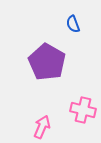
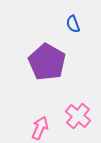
pink cross: moved 5 px left, 6 px down; rotated 25 degrees clockwise
pink arrow: moved 2 px left, 1 px down
